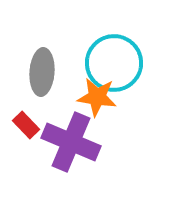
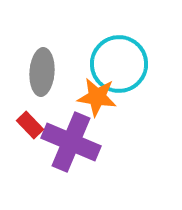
cyan circle: moved 5 px right, 1 px down
red rectangle: moved 4 px right
